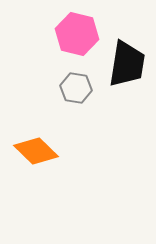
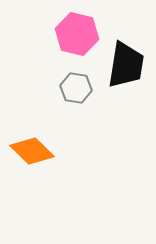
black trapezoid: moved 1 px left, 1 px down
orange diamond: moved 4 px left
